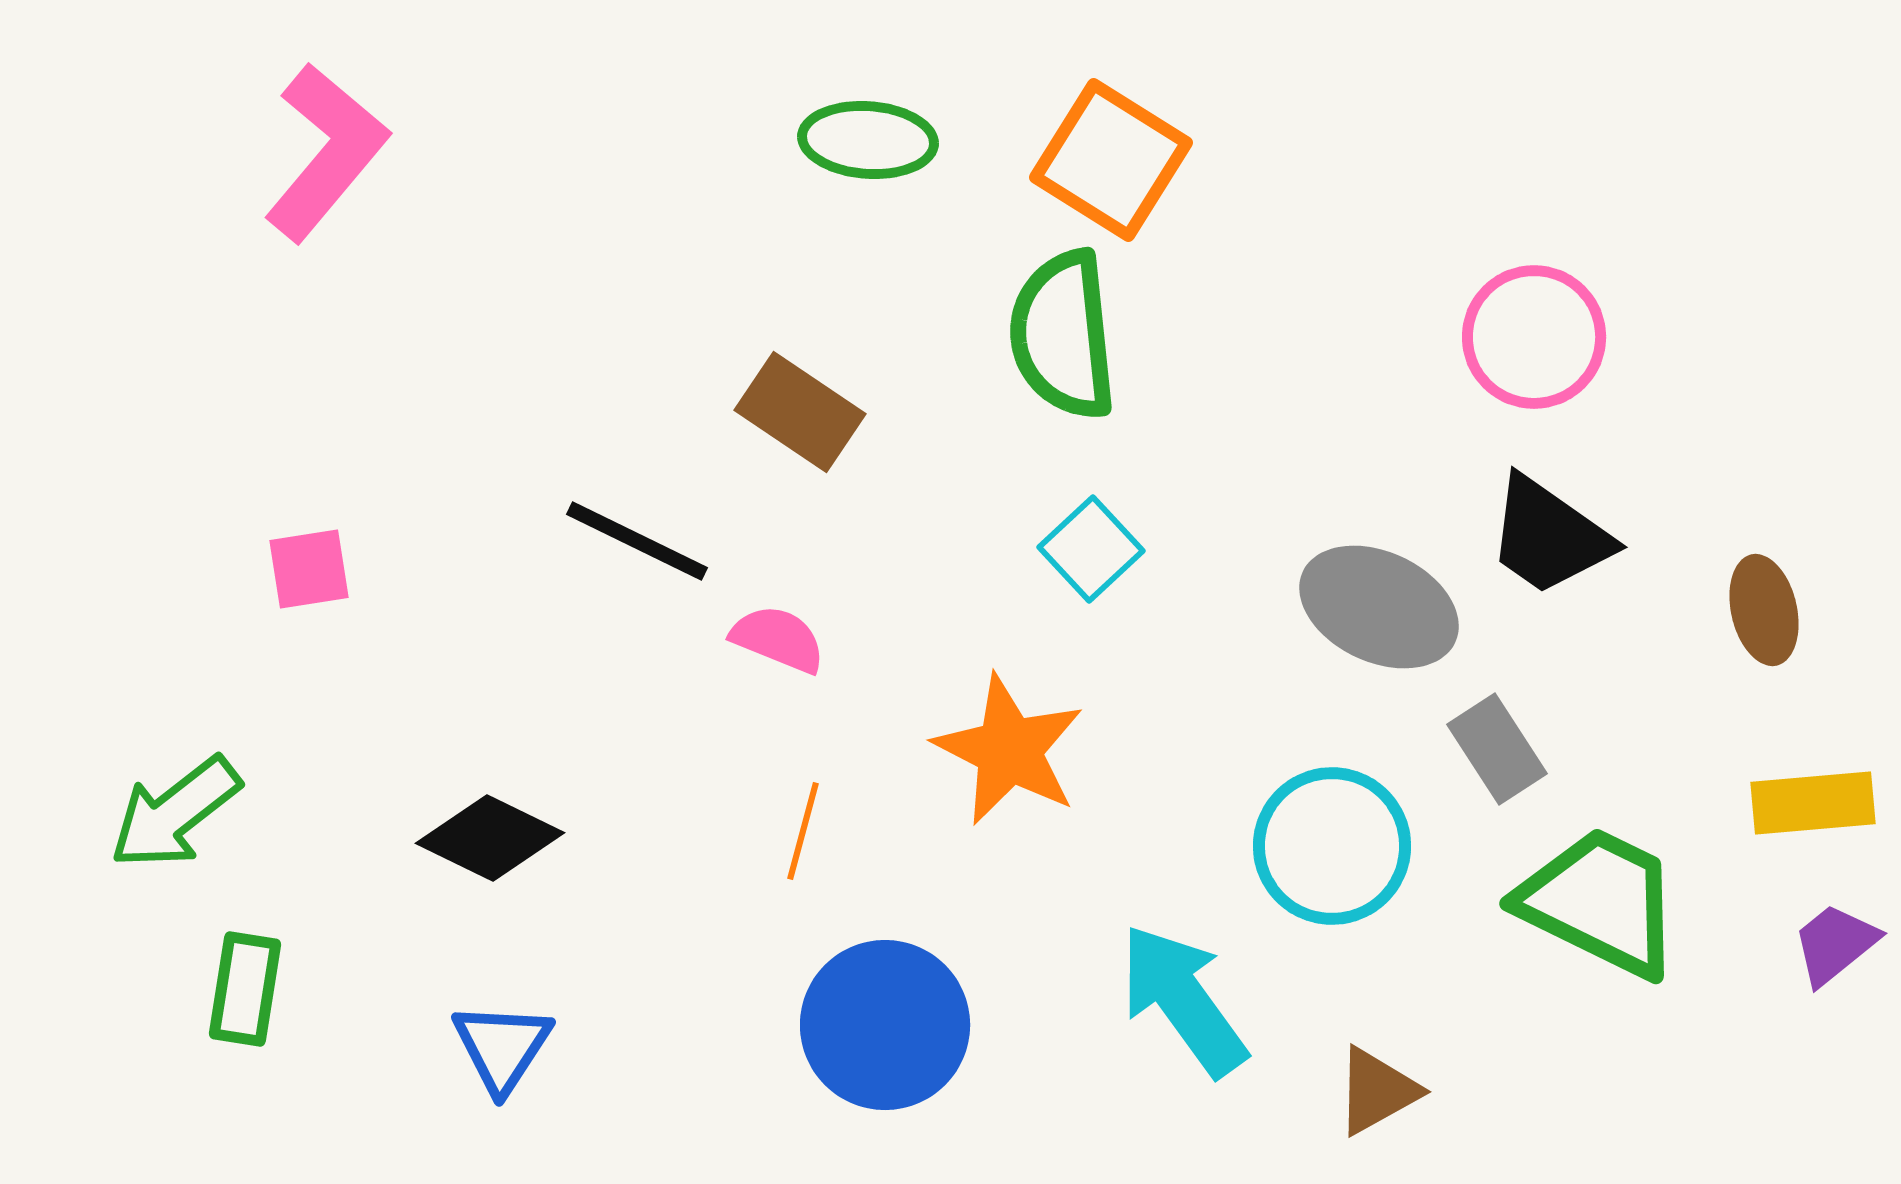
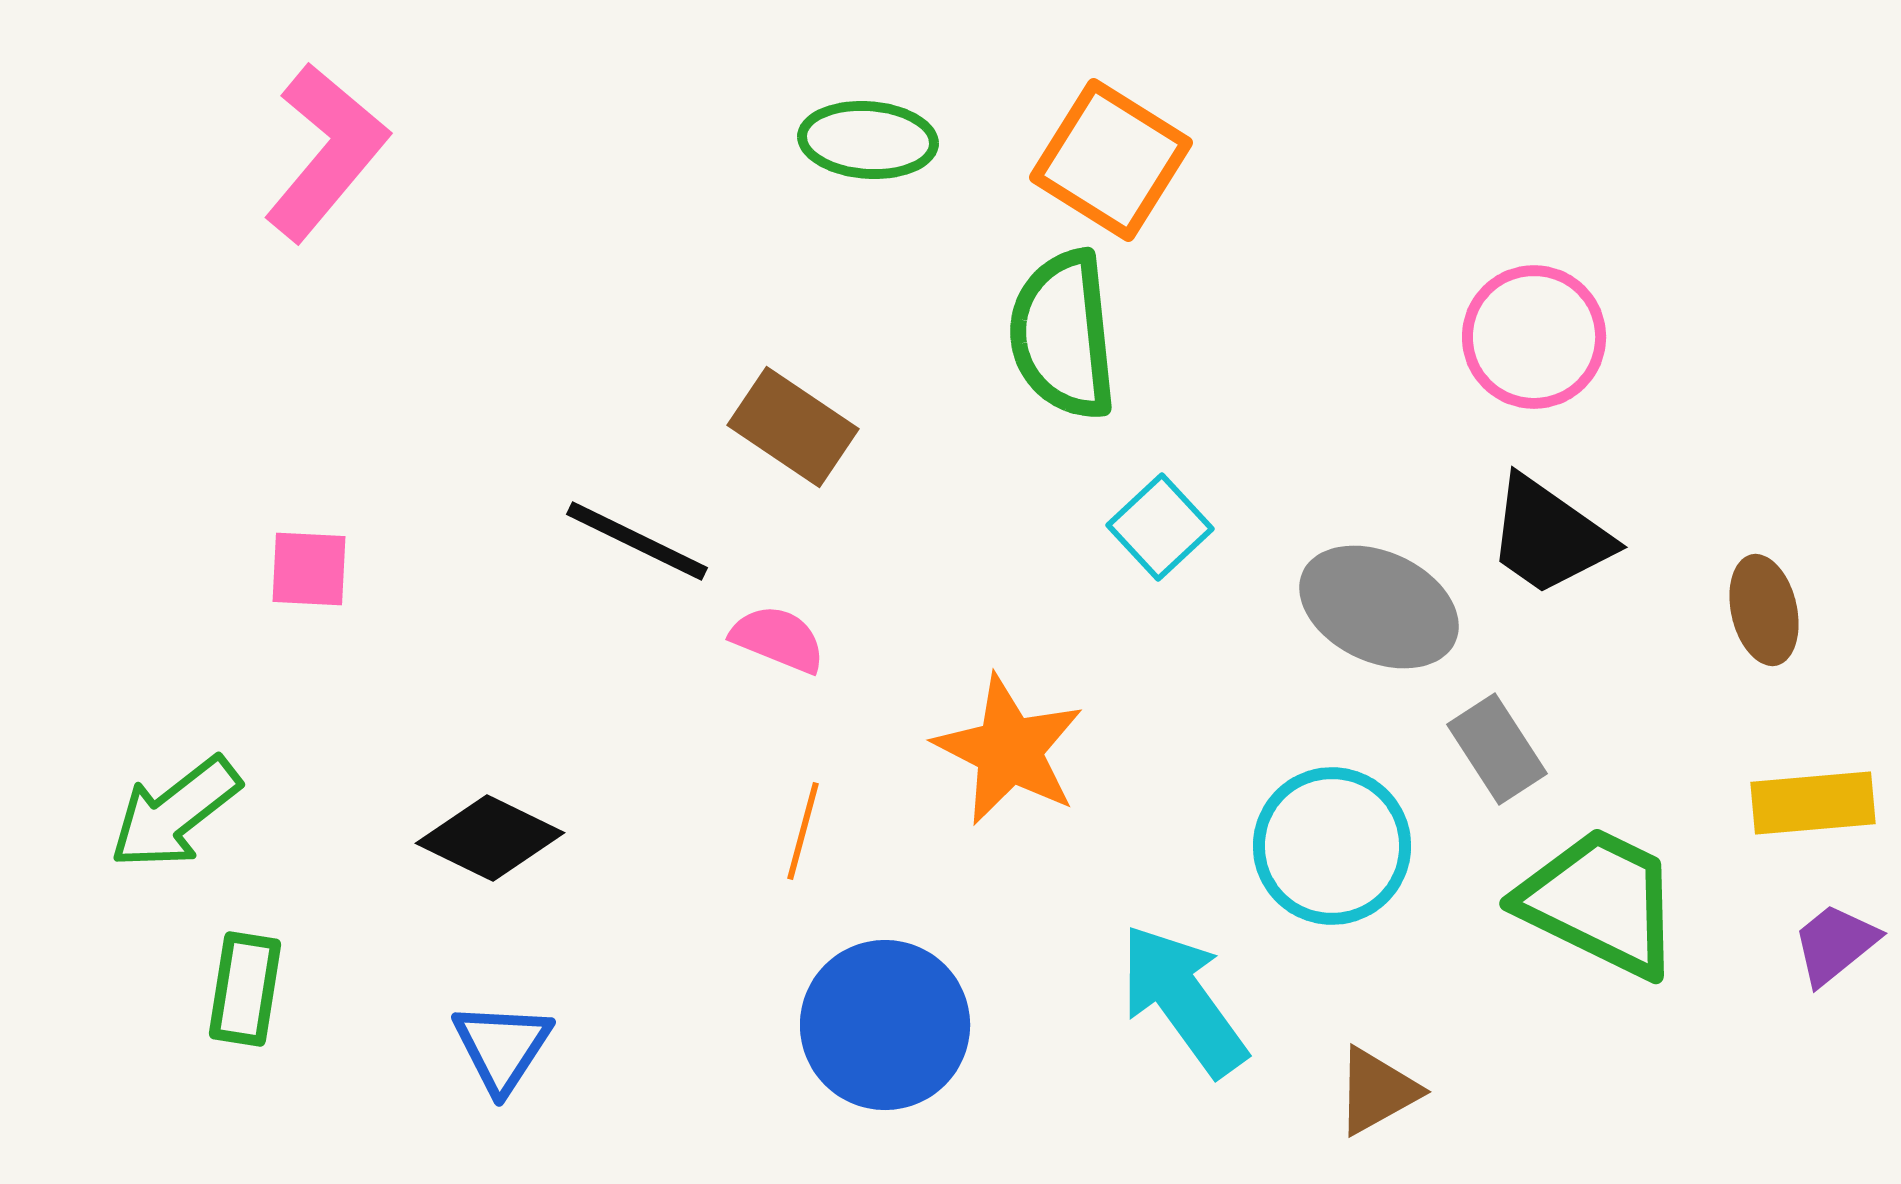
brown rectangle: moved 7 px left, 15 px down
cyan square: moved 69 px right, 22 px up
pink square: rotated 12 degrees clockwise
